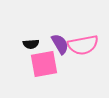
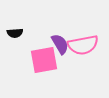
black semicircle: moved 16 px left, 11 px up
pink square: moved 4 px up
